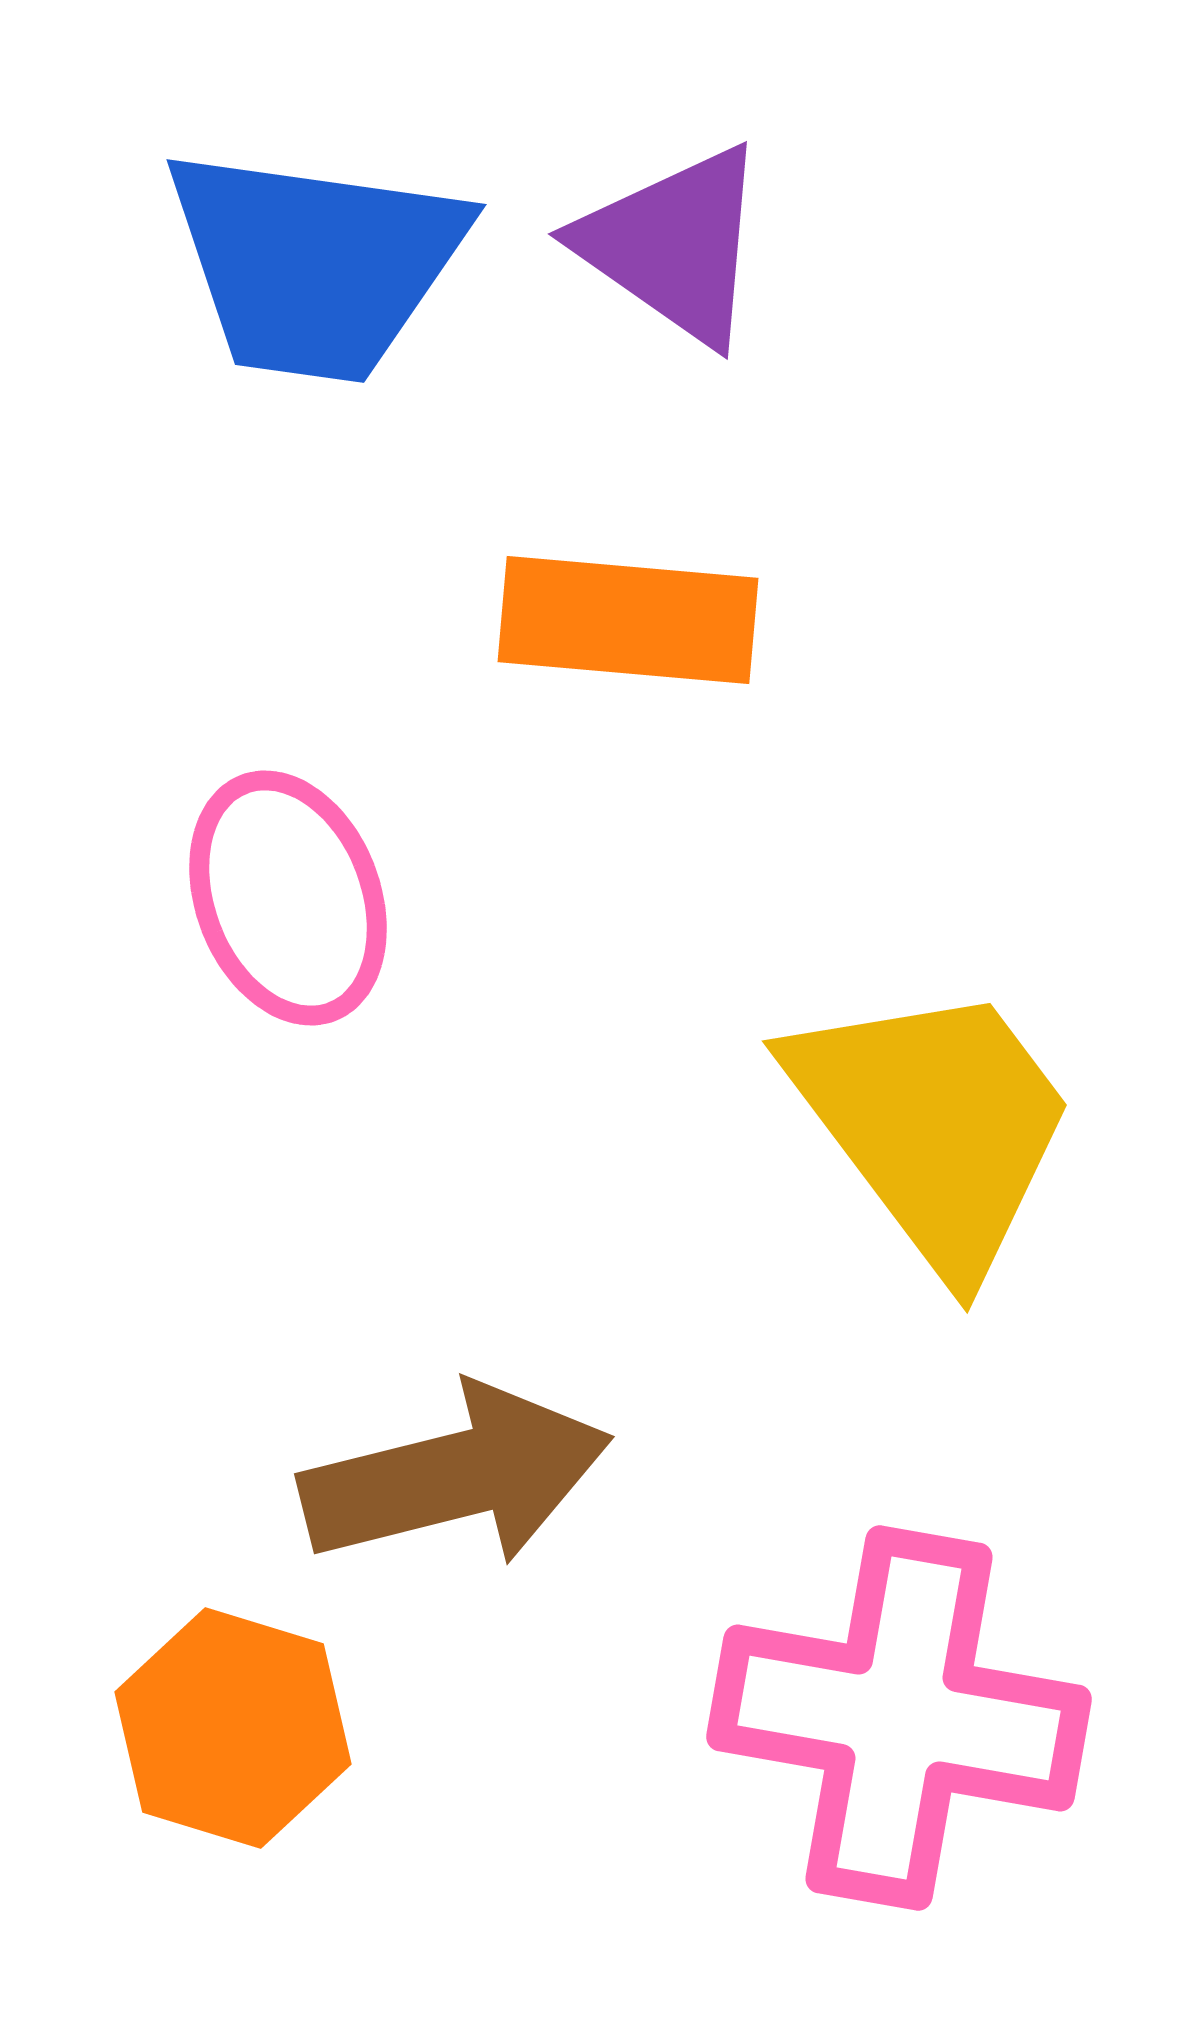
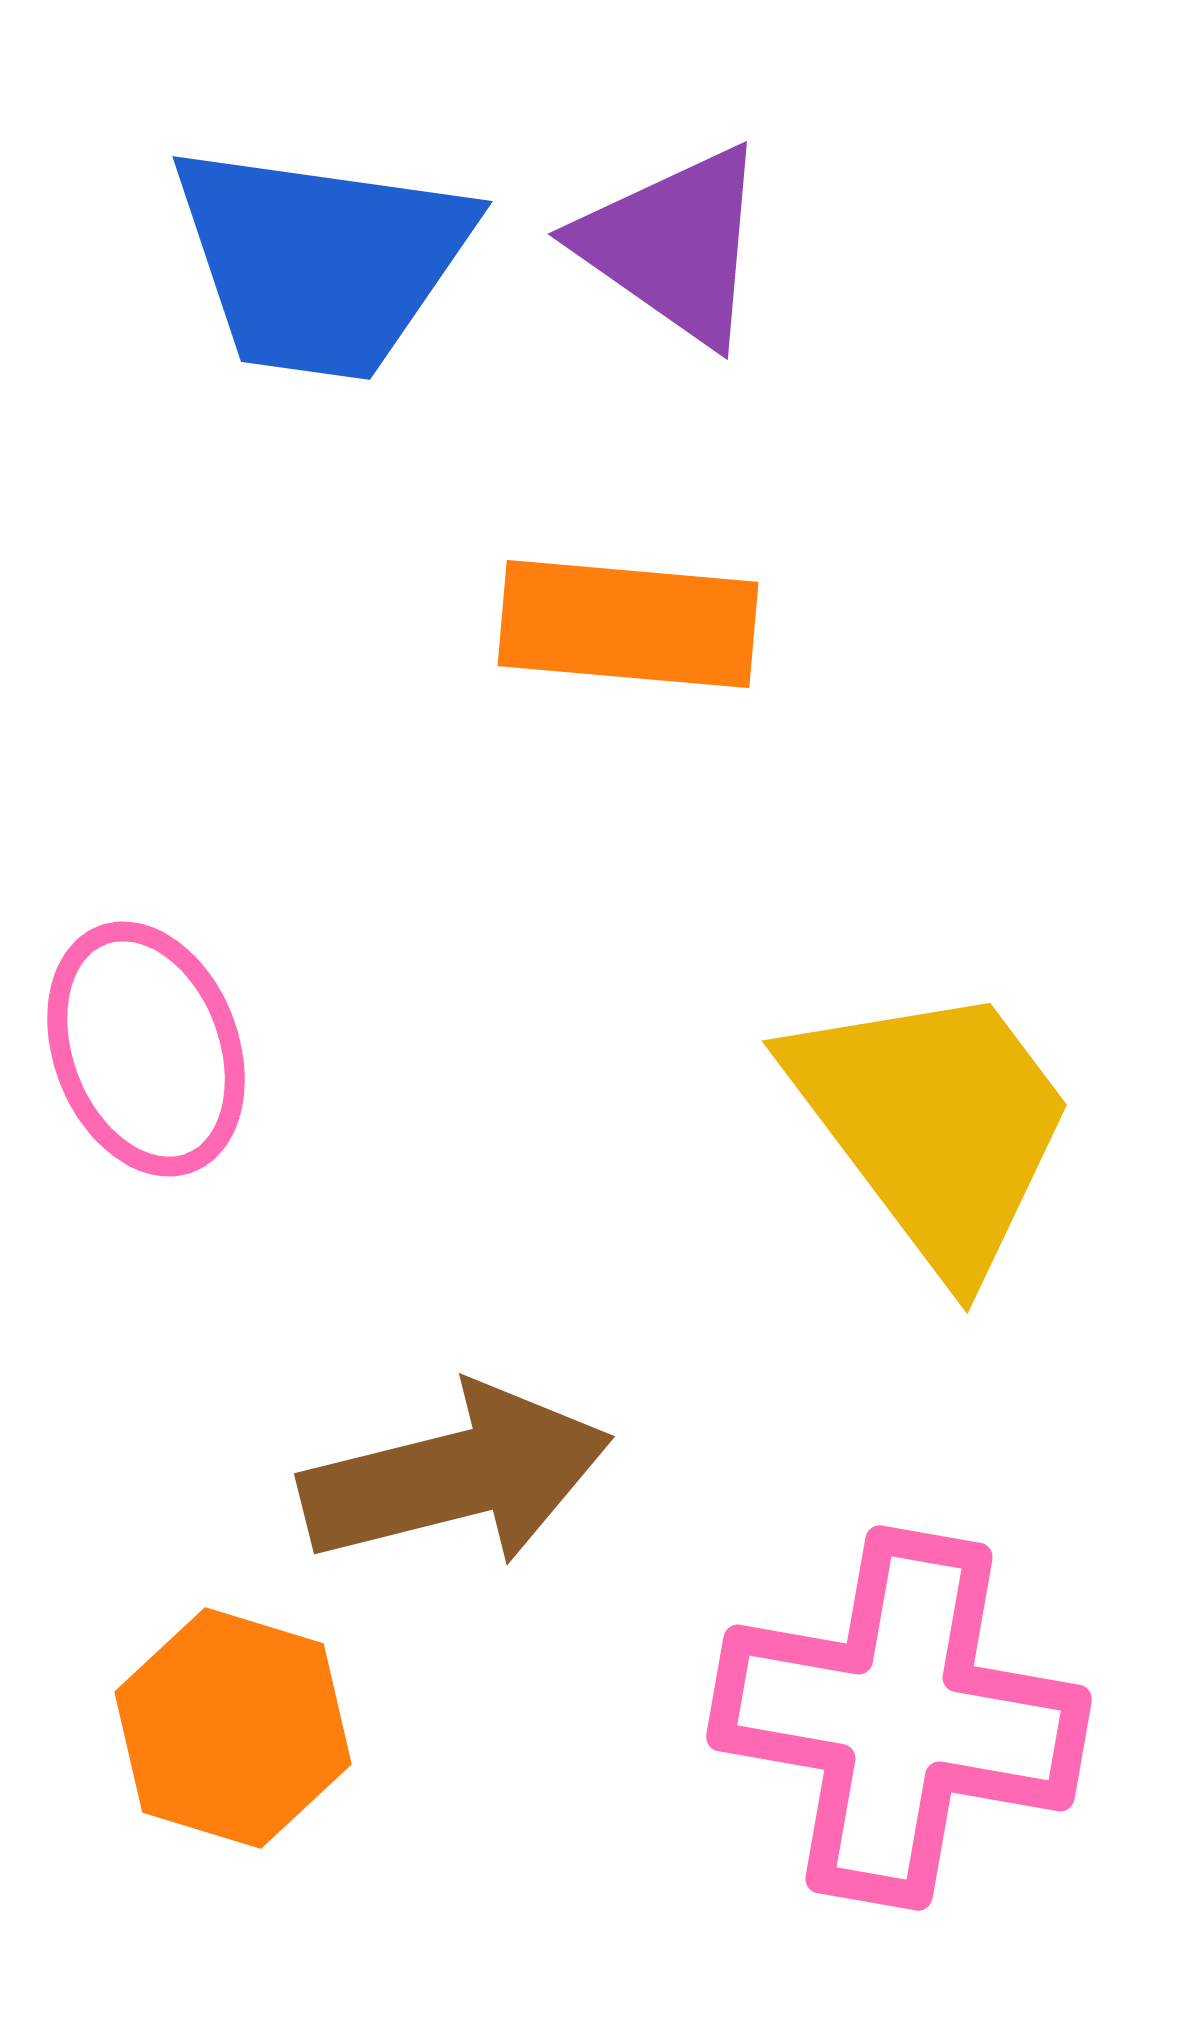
blue trapezoid: moved 6 px right, 3 px up
orange rectangle: moved 4 px down
pink ellipse: moved 142 px left, 151 px down
